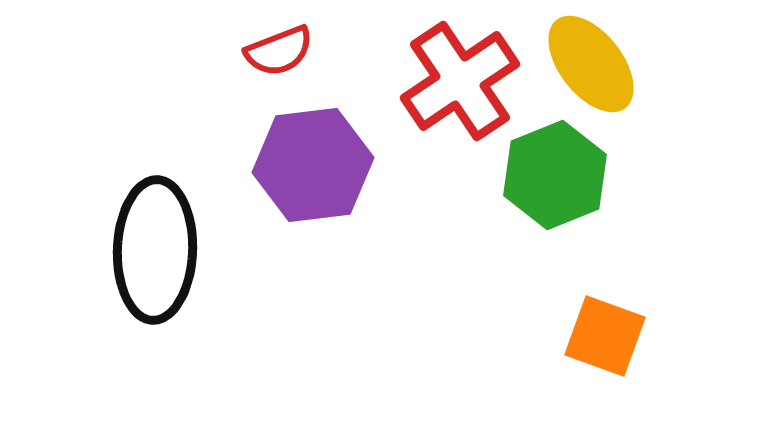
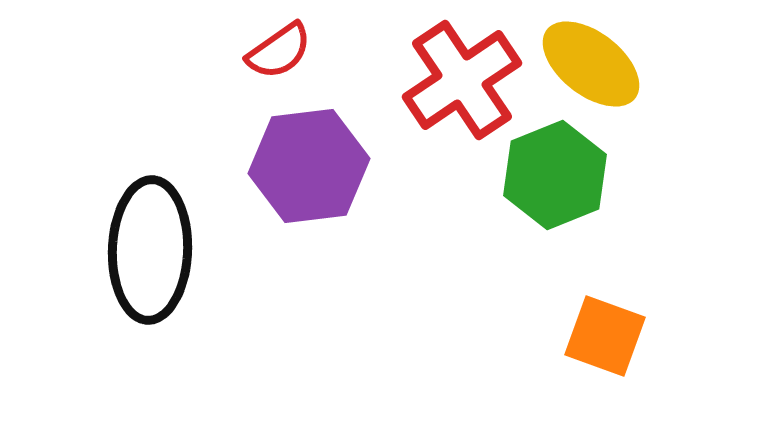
red semicircle: rotated 14 degrees counterclockwise
yellow ellipse: rotated 14 degrees counterclockwise
red cross: moved 2 px right, 1 px up
purple hexagon: moved 4 px left, 1 px down
black ellipse: moved 5 px left
